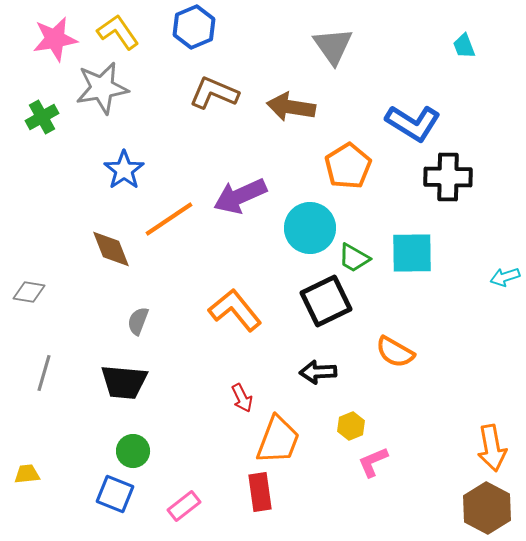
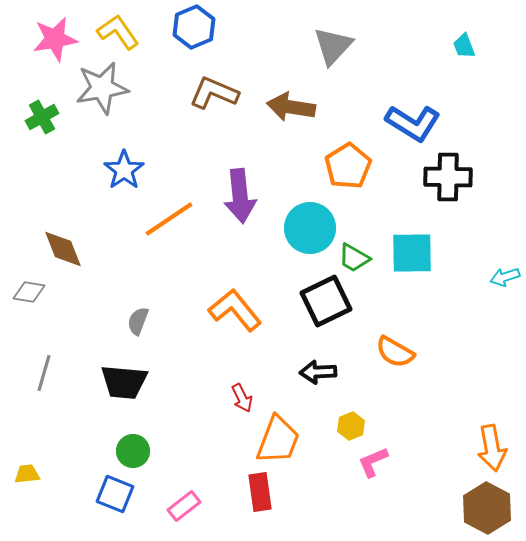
gray triangle: rotated 18 degrees clockwise
purple arrow: rotated 72 degrees counterclockwise
brown diamond: moved 48 px left
